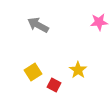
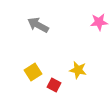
yellow star: rotated 24 degrees counterclockwise
